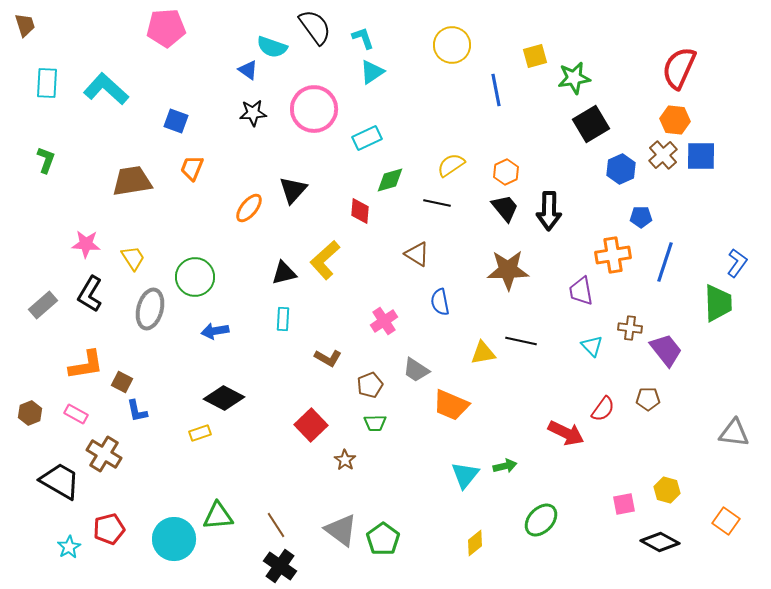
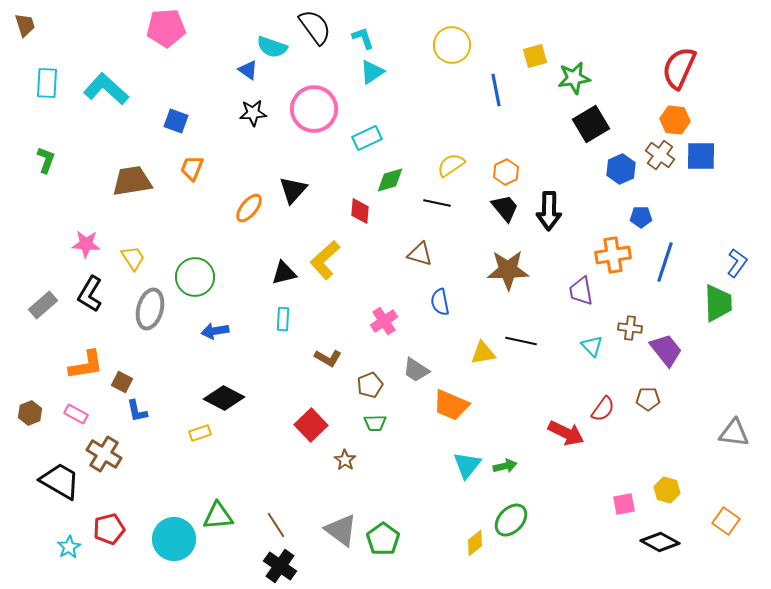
brown cross at (663, 155): moved 3 px left; rotated 12 degrees counterclockwise
brown triangle at (417, 254): moved 3 px right; rotated 16 degrees counterclockwise
cyan triangle at (465, 475): moved 2 px right, 10 px up
green ellipse at (541, 520): moved 30 px left
